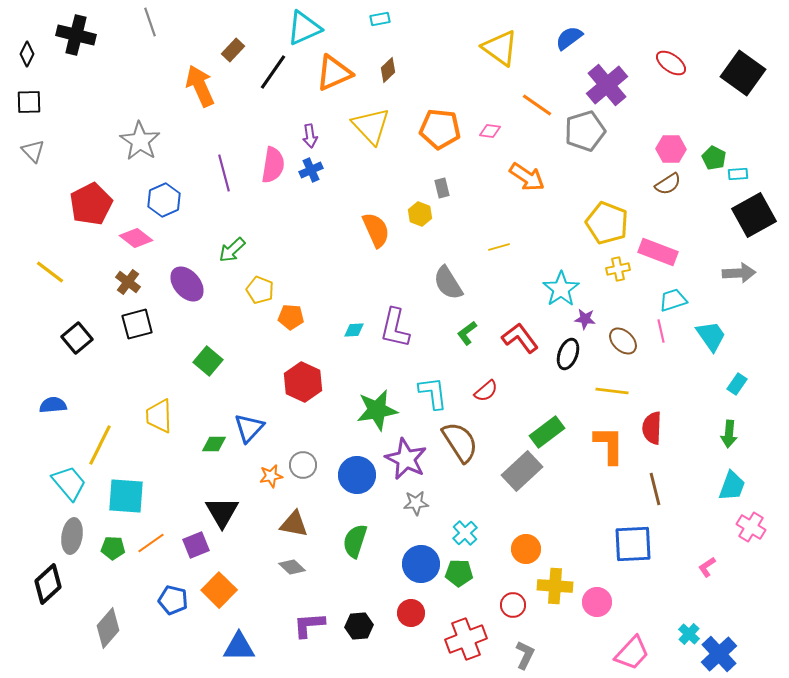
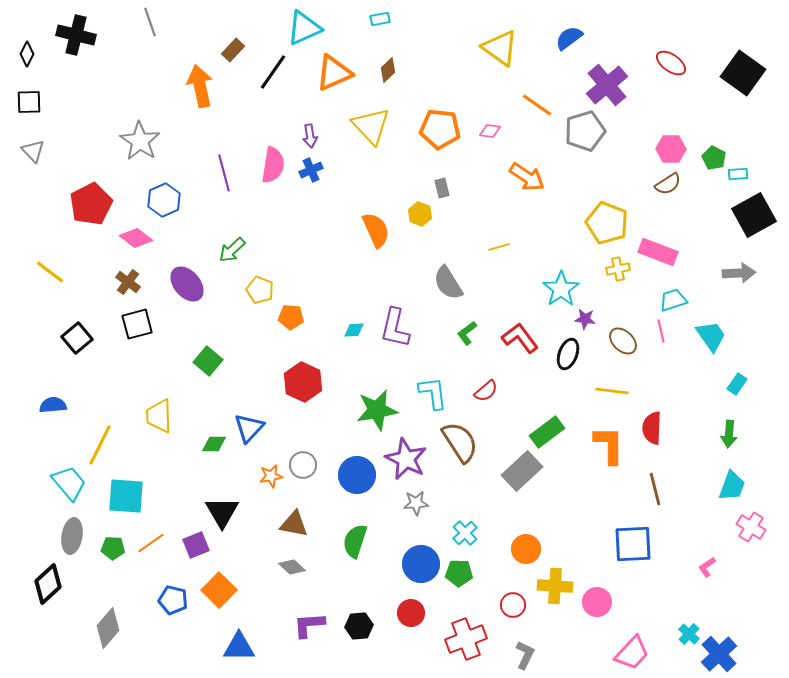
orange arrow at (200, 86): rotated 12 degrees clockwise
